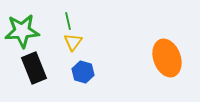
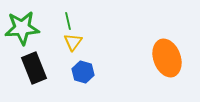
green star: moved 3 px up
